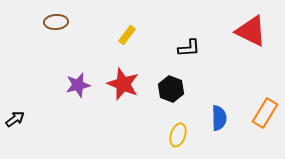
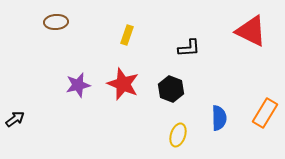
yellow rectangle: rotated 18 degrees counterclockwise
